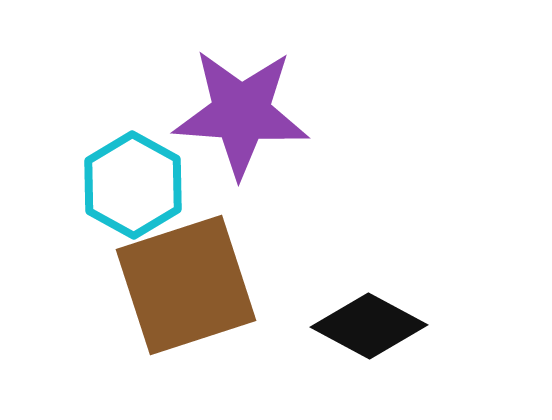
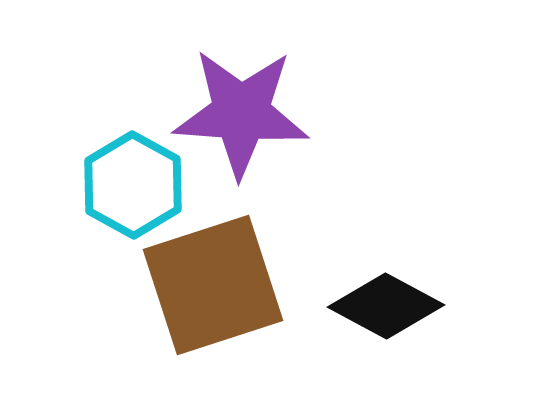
brown square: moved 27 px right
black diamond: moved 17 px right, 20 px up
